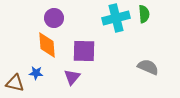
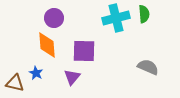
blue star: rotated 24 degrees clockwise
